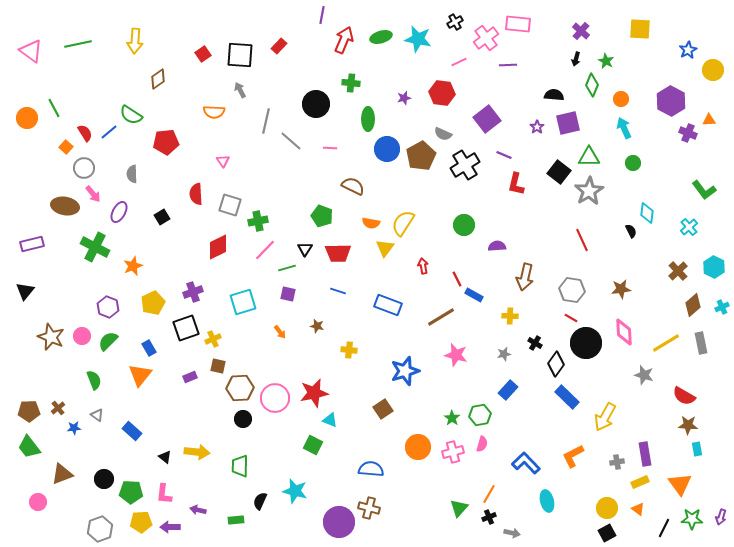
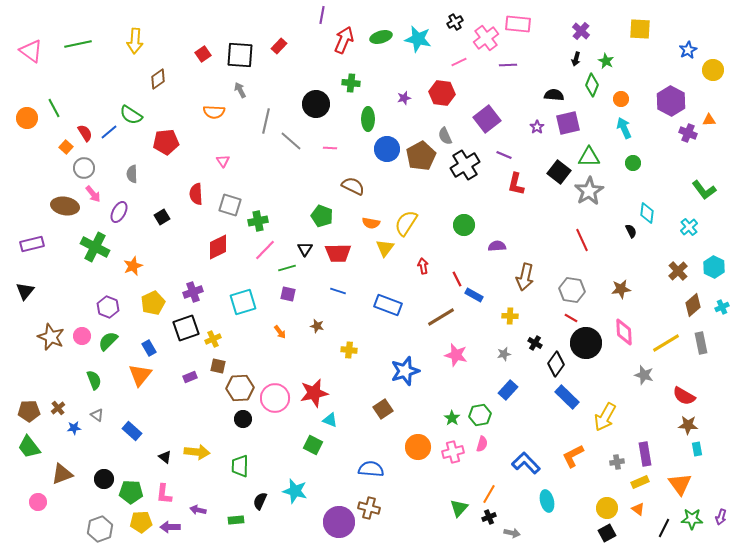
gray semicircle at (443, 134): moved 2 px right, 2 px down; rotated 42 degrees clockwise
yellow semicircle at (403, 223): moved 3 px right
